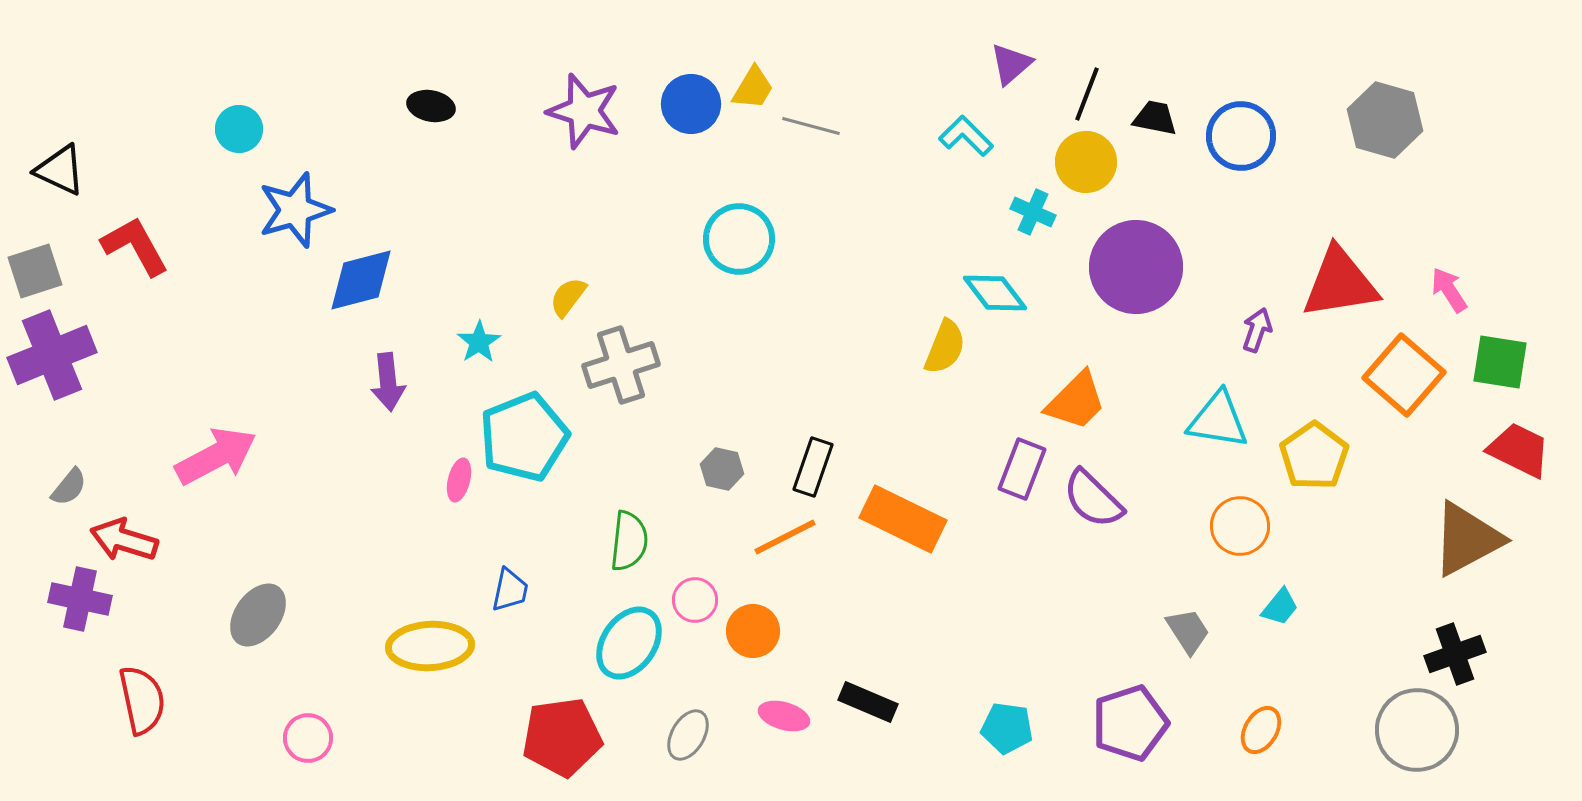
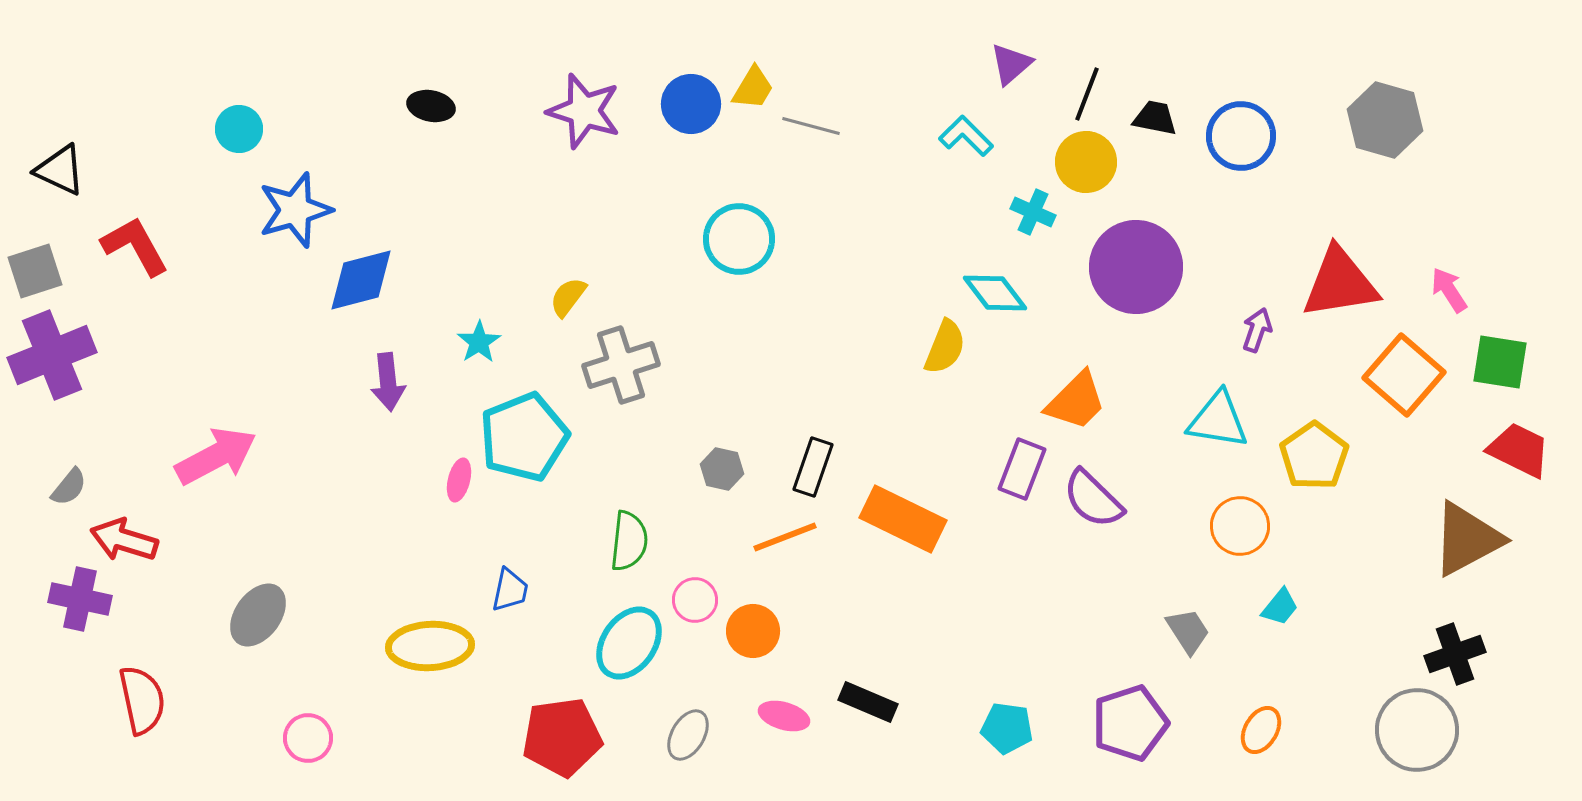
orange line at (785, 537): rotated 6 degrees clockwise
